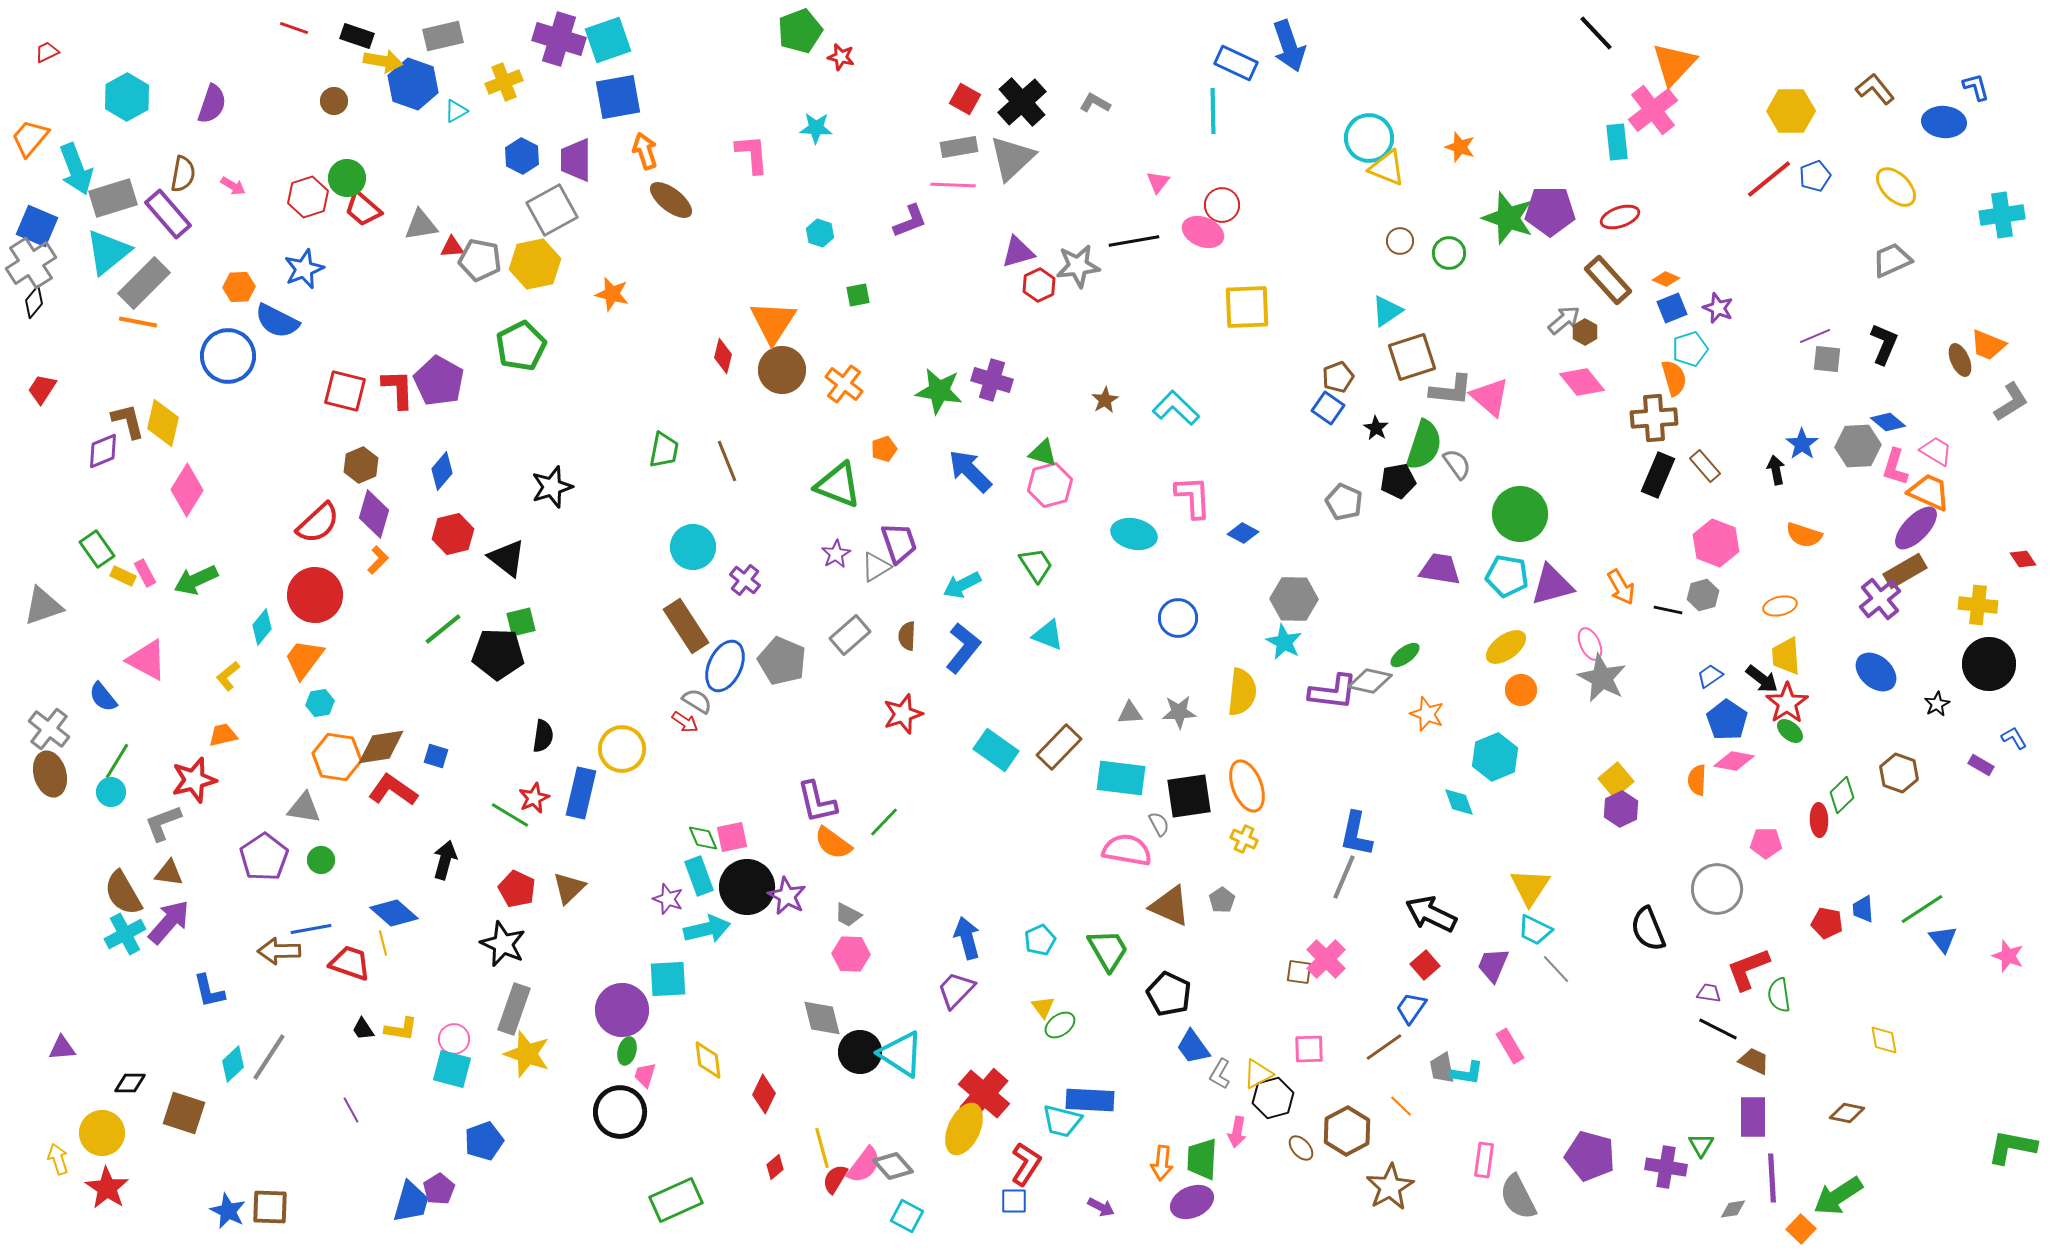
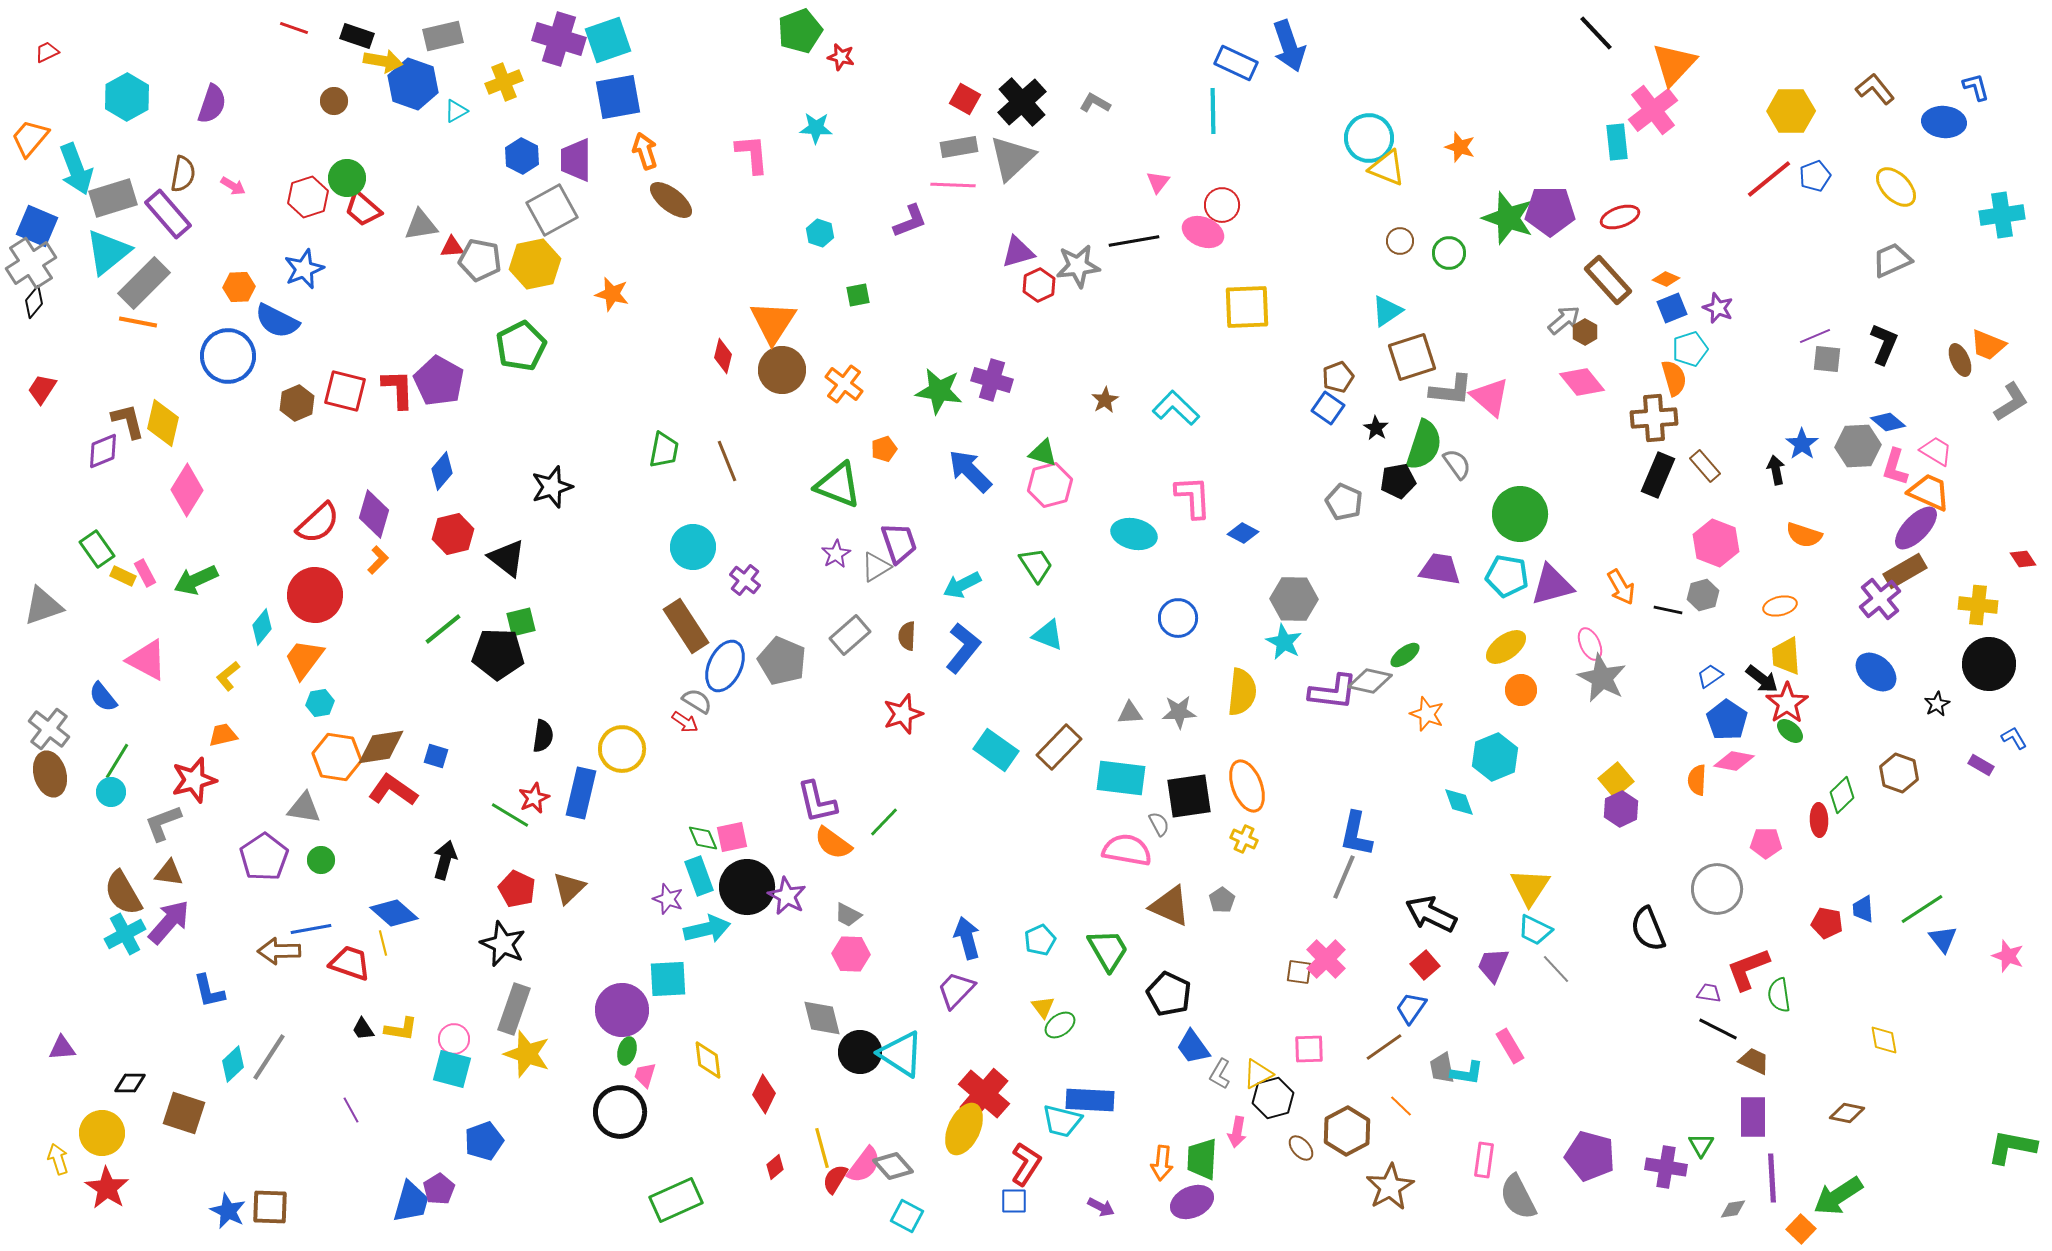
brown hexagon at (361, 465): moved 64 px left, 62 px up
